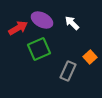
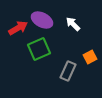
white arrow: moved 1 px right, 1 px down
orange square: rotated 16 degrees clockwise
